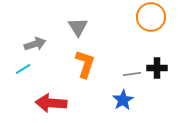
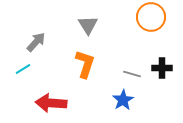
gray triangle: moved 10 px right, 2 px up
gray arrow: moved 1 px right, 2 px up; rotated 30 degrees counterclockwise
black cross: moved 5 px right
gray line: rotated 24 degrees clockwise
